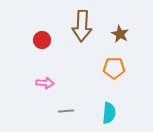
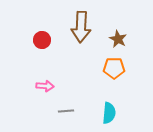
brown arrow: moved 1 px left, 1 px down
brown star: moved 2 px left, 5 px down
pink arrow: moved 3 px down
